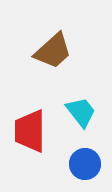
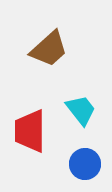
brown trapezoid: moved 4 px left, 2 px up
cyan trapezoid: moved 2 px up
